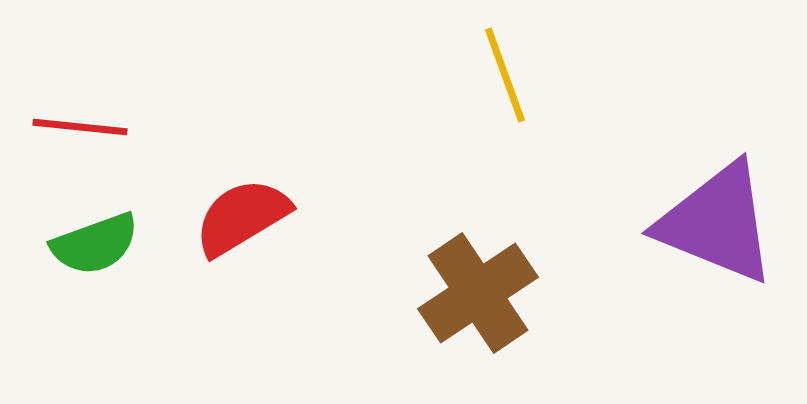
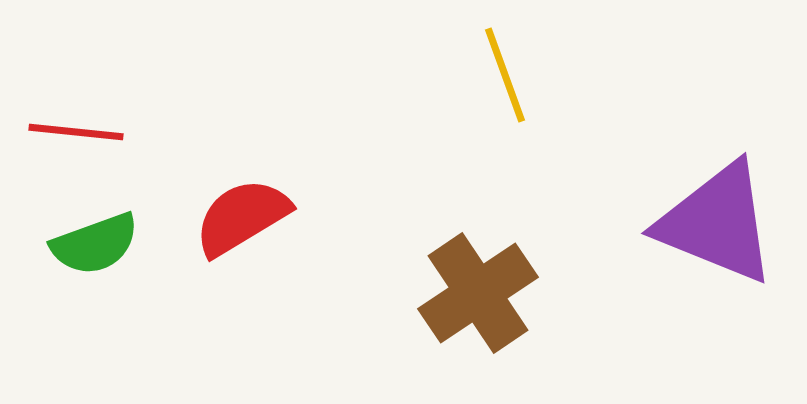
red line: moved 4 px left, 5 px down
